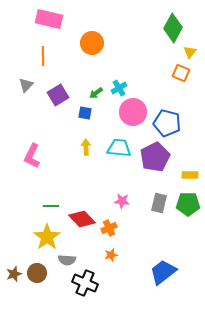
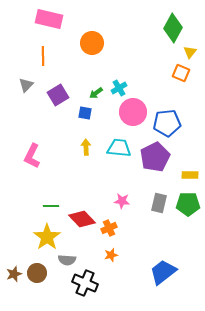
blue pentagon: rotated 20 degrees counterclockwise
